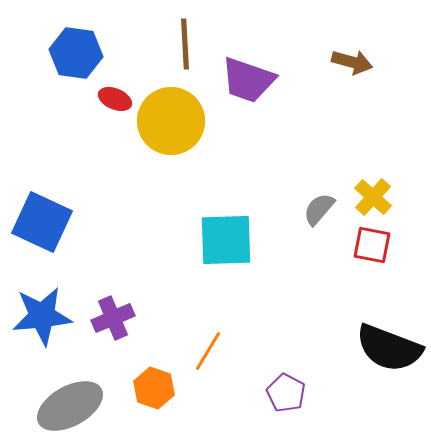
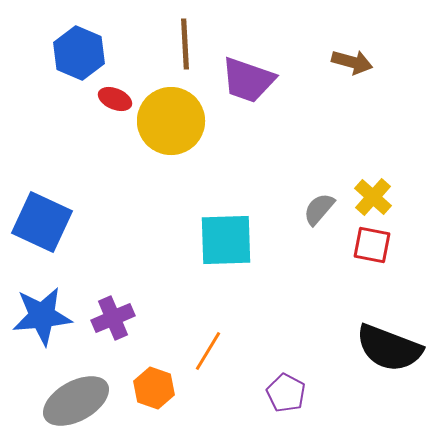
blue hexagon: moved 3 px right; rotated 15 degrees clockwise
gray ellipse: moved 6 px right, 5 px up
